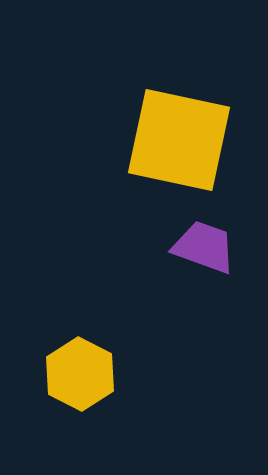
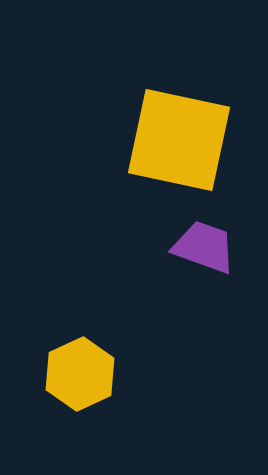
yellow hexagon: rotated 8 degrees clockwise
